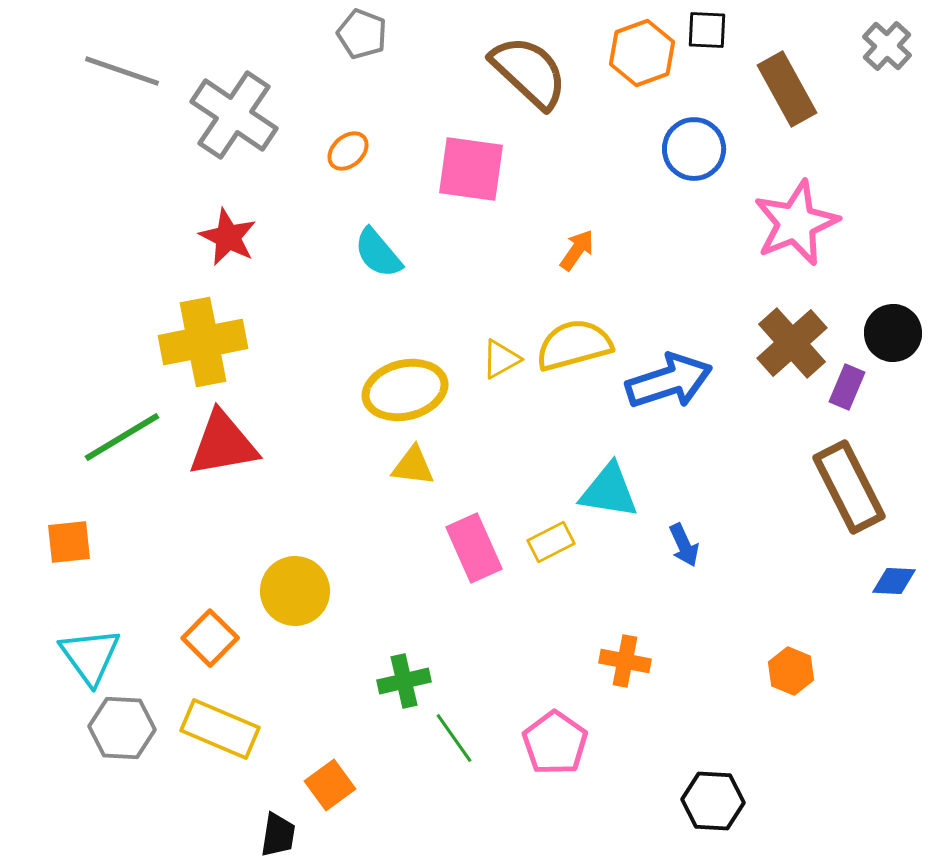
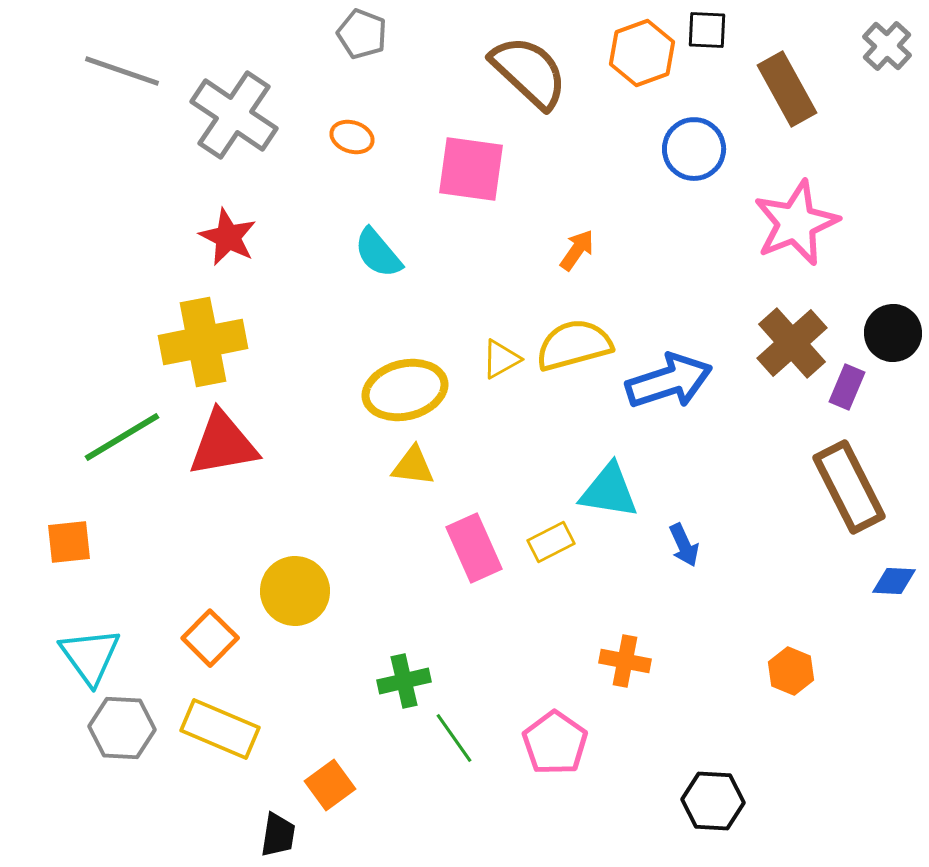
orange ellipse at (348, 151): moved 4 px right, 14 px up; rotated 60 degrees clockwise
